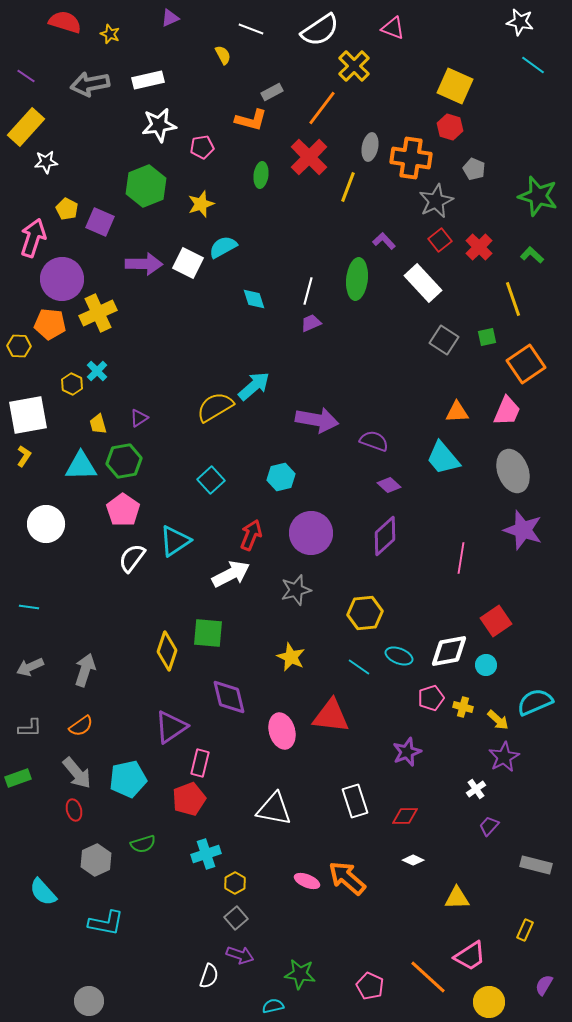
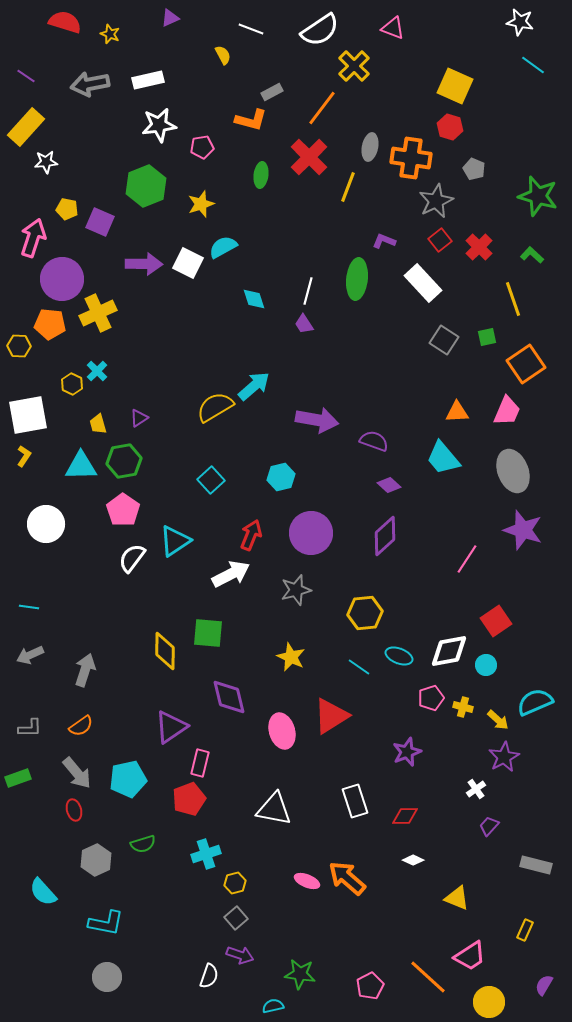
yellow pentagon at (67, 209): rotated 15 degrees counterclockwise
purple L-shape at (384, 241): rotated 25 degrees counterclockwise
purple trapezoid at (311, 323): moved 7 px left, 1 px down; rotated 100 degrees counterclockwise
pink line at (461, 558): moved 6 px right, 1 px down; rotated 24 degrees clockwise
yellow diamond at (167, 651): moved 2 px left; rotated 18 degrees counterclockwise
gray arrow at (30, 667): moved 12 px up
red triangle at (331, 716): rotated 39 degrees counterclockwise
yellow hexagon at (235, 883): rotated 15 degrees clockwise
yellow triangle at (457, 898): rotated 24 degrees clockwise
pink pentagon at (370, 986): rotated 20 degrees clockwise
gray circle at (89, 1001): moved 18 px right, 24 px up
